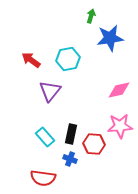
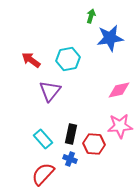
cyan rectangle: moved 2 px left, 2 px down
red semicircle: moved 4 px up; rotated 125 degrees clockwise
